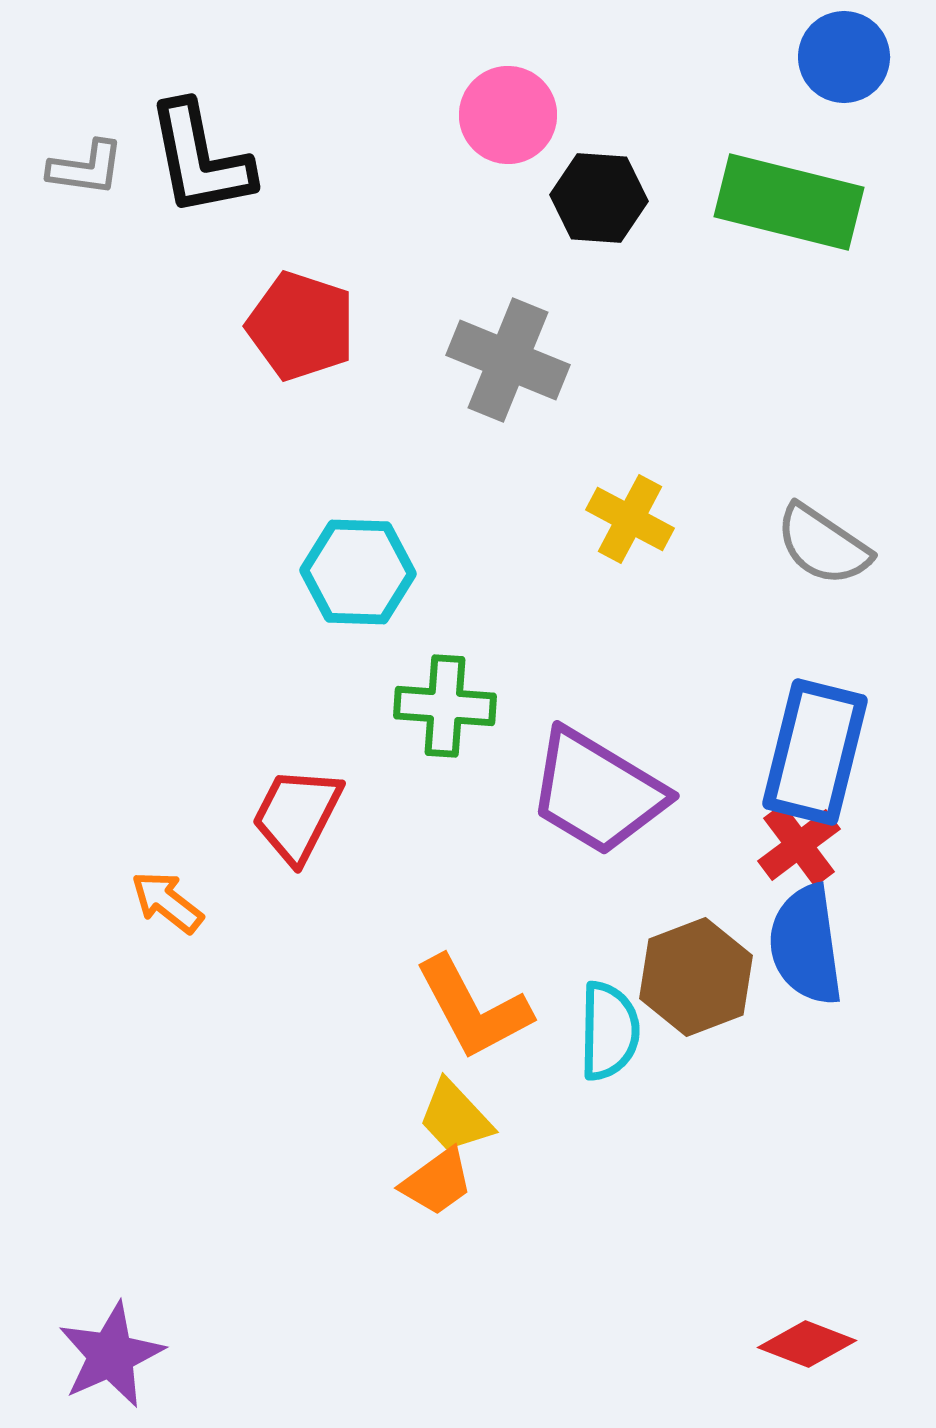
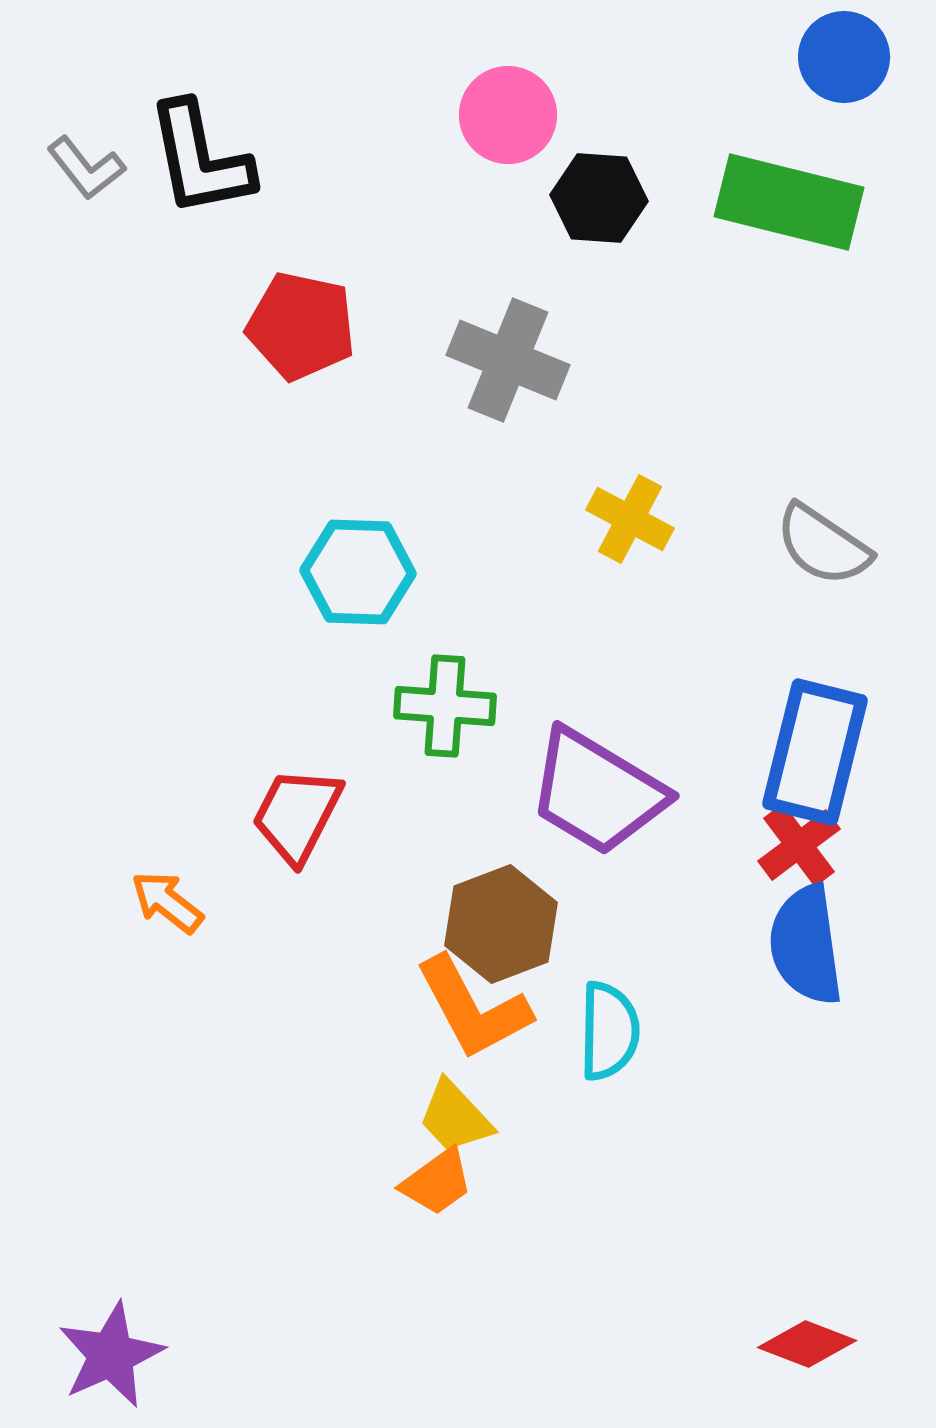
gray L-shape: rotated 44 degrees clockwise
red pentagon: rotated 6 degrees counterclockwise
brown hexagon: moved 195 px left, 53 px up
